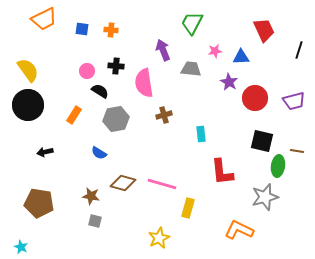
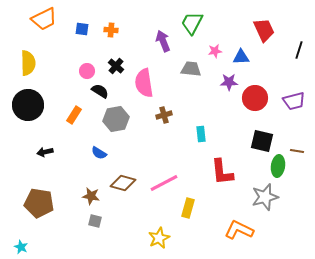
purple arrow: moved 9 px up
black cross: rotated 35 degrees clockwise
yellow semicircle: moved 7 px up; rotated 35 degrees clockwise
purple star: rotated 30 degrees counterclockwise
pink line: moved 2 px right, 1 px up; rotated 44 degrees counterclockwise
